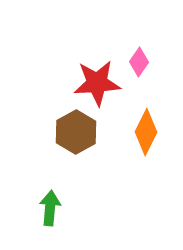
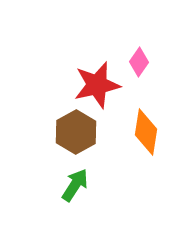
red star: moved 2 px down; rotated 9 degrees counterclockwise
orange diamond: rotated 18 degrees counterclockwise
green arrow: moved 25 px right, 23 px up; rotated 28 degrees clockwise
